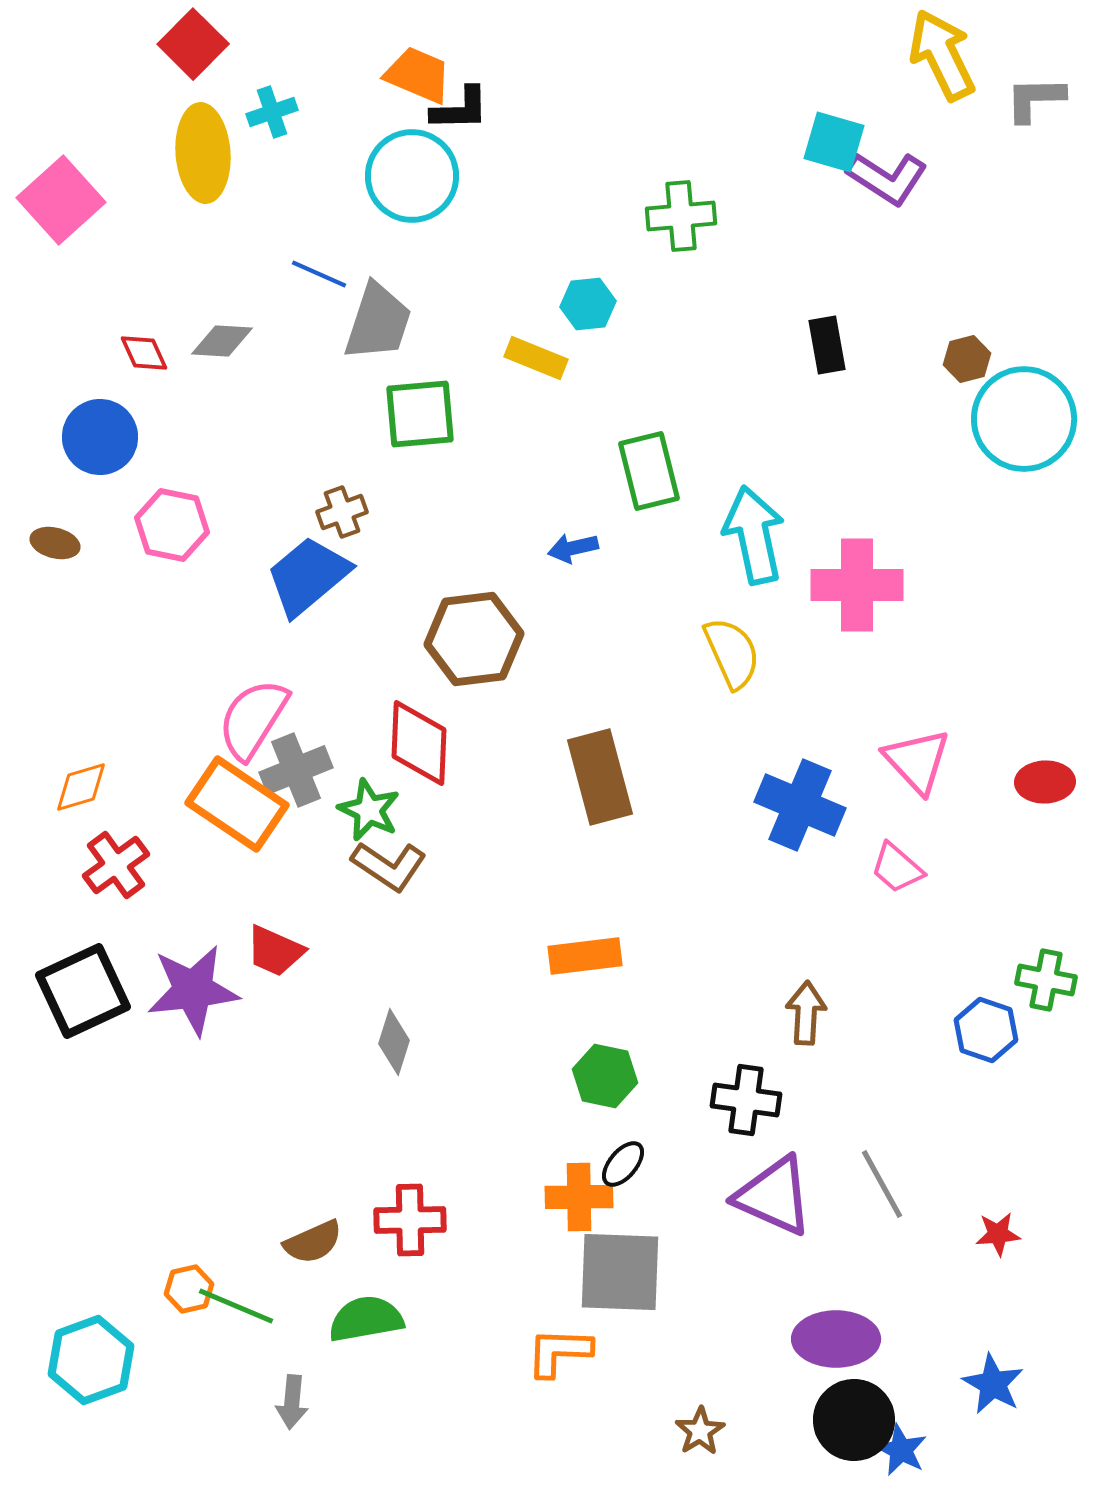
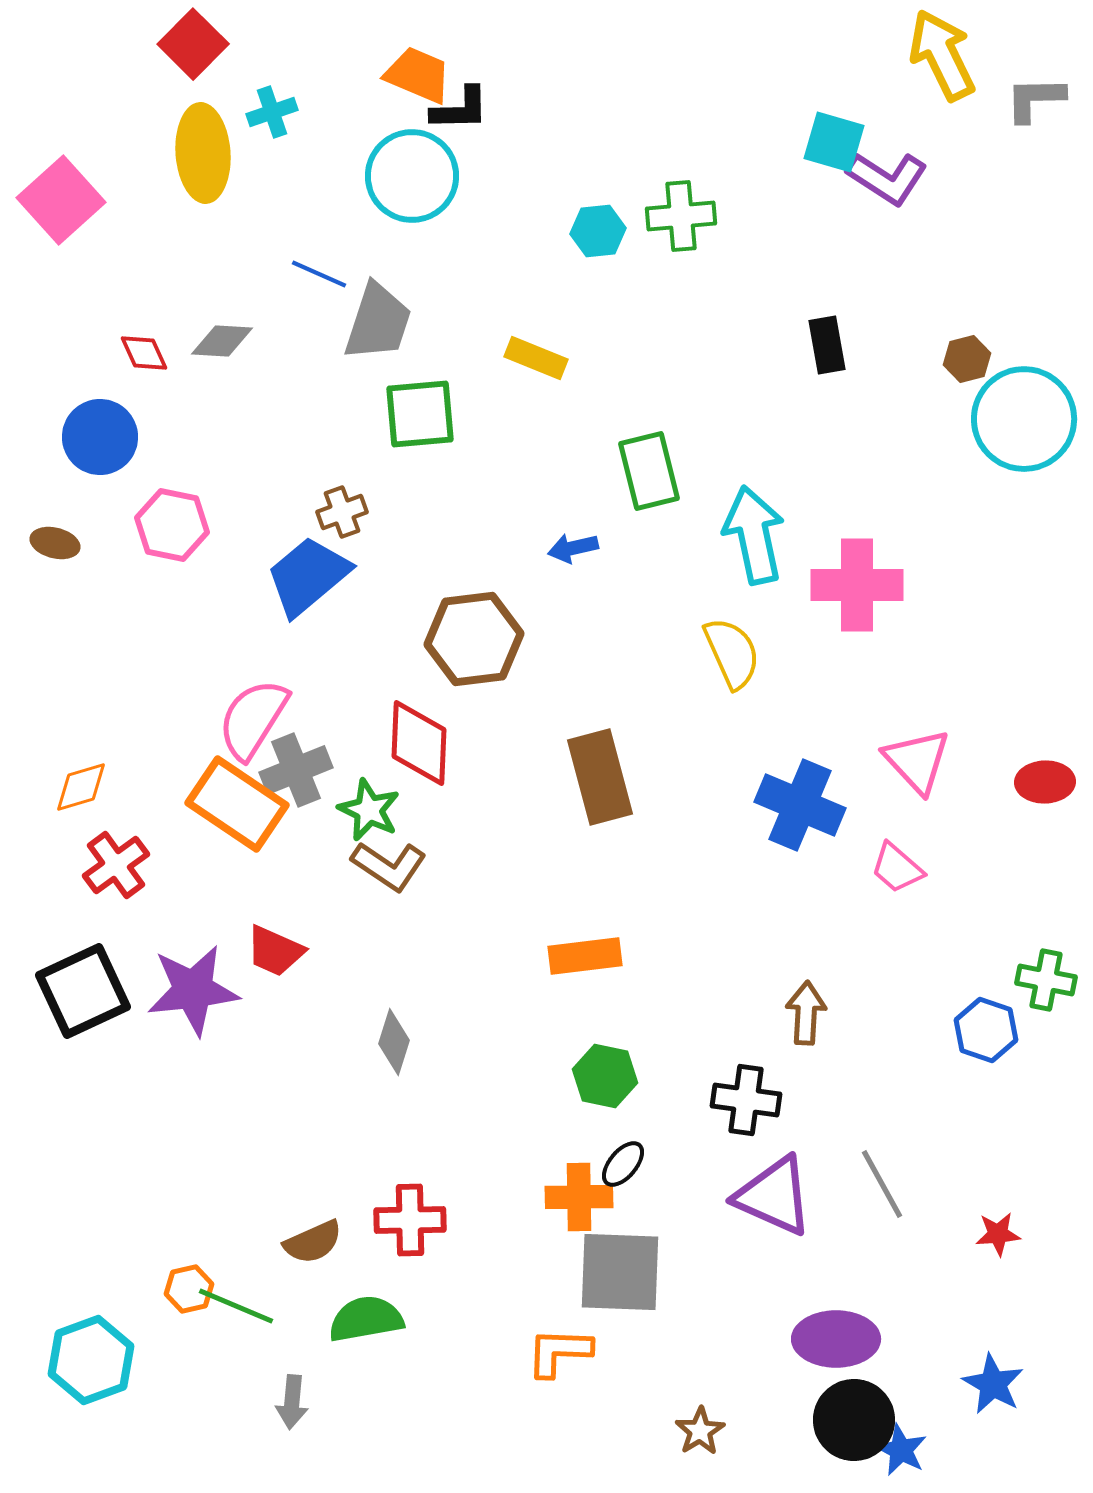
cyan hexagon at (588, 304): moved 10 px right, 73 px up
